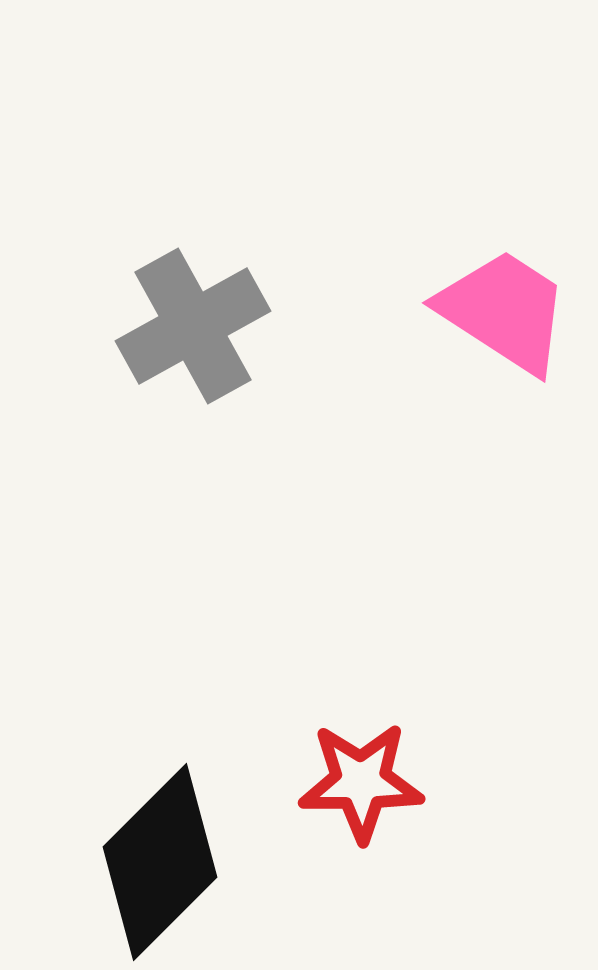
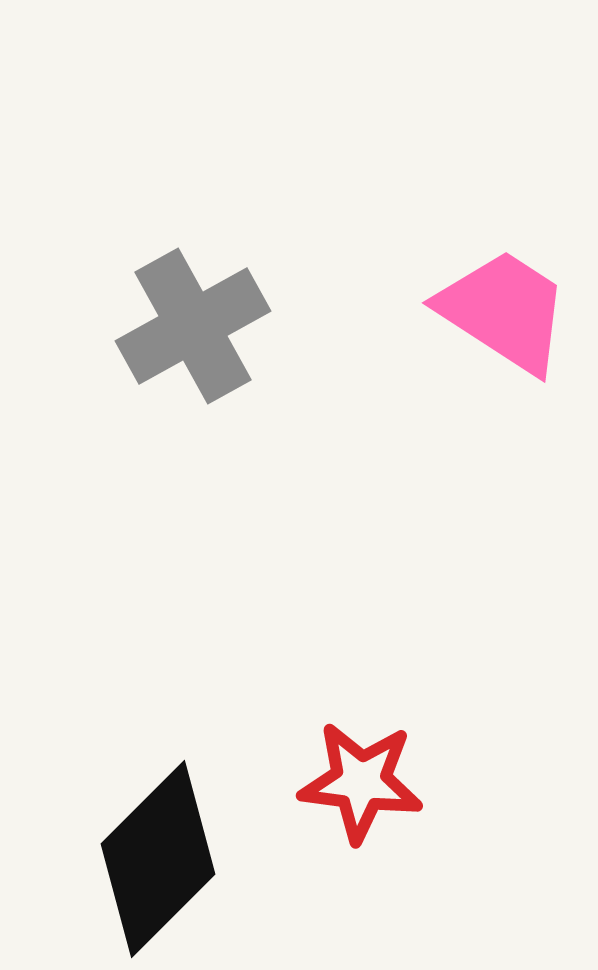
red star: rotated 7 degrees clockwise
black diamond: moved 2 px left, 3 px up
